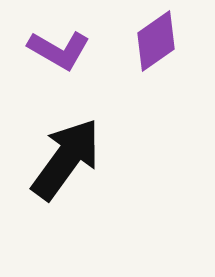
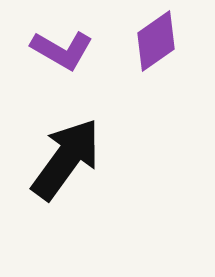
purple L-shape: moved 3 px right
